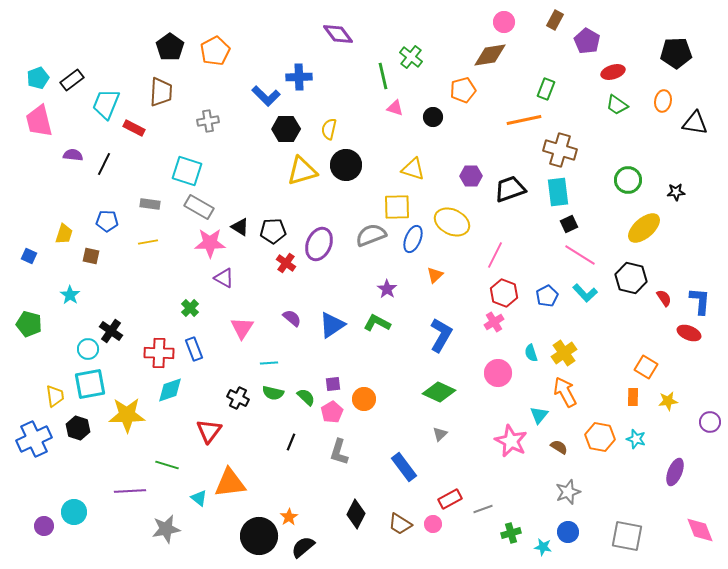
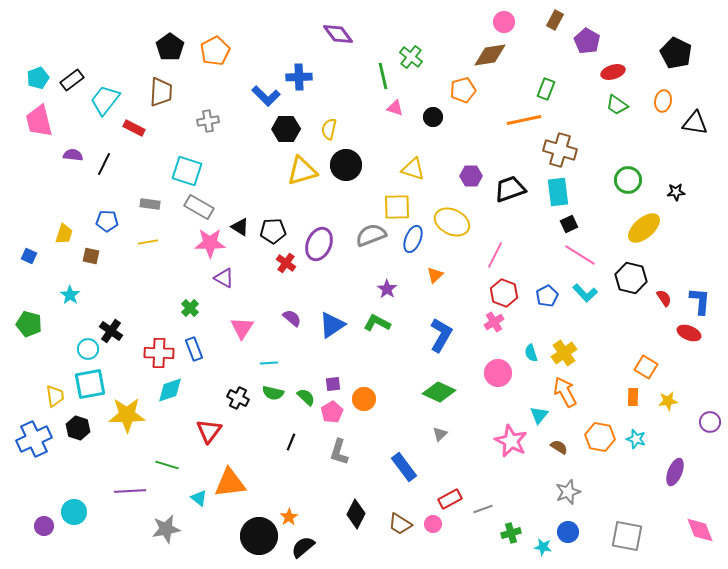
black pentagon at (676, 53): rotated 28 degrees clockwise
cyan trapezoid at (106, 104): moved 1 px left, 4 px up; rotated 16 degrees clockwise
